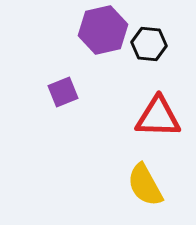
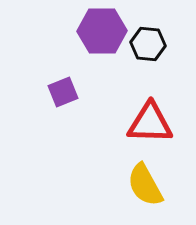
purple hexagon: moved 1 px left, 1 px down; rotated 12 degrees clockwise
black hexagon: moved 1 px left
red triangle: moved 8 px left, 6 px down
